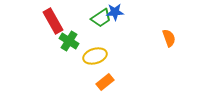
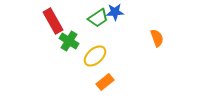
green trapezoid: moved 3 px left
orange semicircle: moved 12 px left
yellow ellipse: rotated 25 degrees counterclockwise
